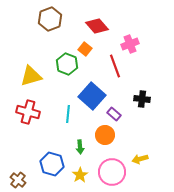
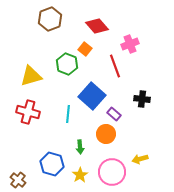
orange circle: moved 1 px right, 1 px up
